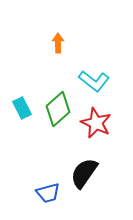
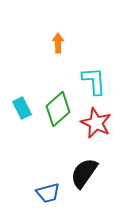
cyan L-shape: rotated 132 degrees counterclockwise
